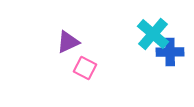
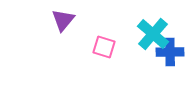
purple triangle: moved 5 px left, 22 px up; rotated 25 degrees counterclockwise
pink square: moved 19 px right, 21 px up; rotated 10 degrees counterclockwise
